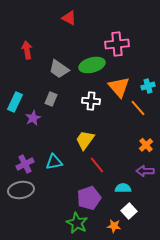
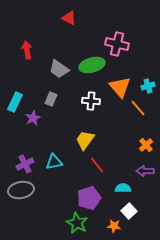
pink cross: rotated 20 degrees clockwise
orange triangle: moved 1 px right
